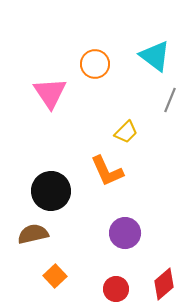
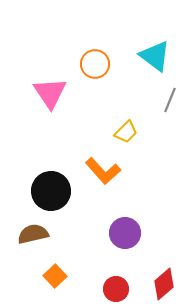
orange L-shape: moved 4 px left; rotated 18 degrees counterclockwise
